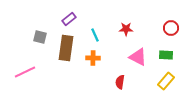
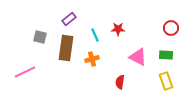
red star: moved 8 px left
orange cross: moved 1 px left, 1 px down; rotated 16 degrees counterclockwise
yellow rectangle: rotated 60 degrees counterclockwise
